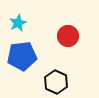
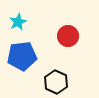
cyan star: moved 1 px up
